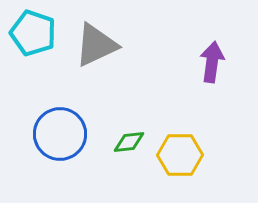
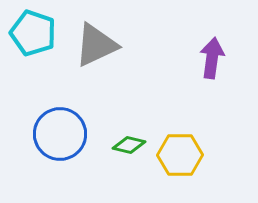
purple arrow: moved 4 px up
green diamond: moved 3 px down; rotated 20 degrees clockwise
